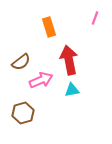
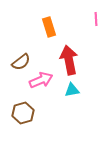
pink line: moved 1 px right, 1 px down; rotated 24 degrees counterclockwise
